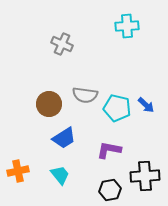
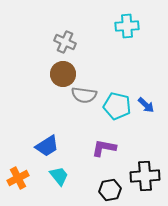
gray cross: moved 3 px right, 2 px up
gray semicircle: moved 1 px left
brown circle: moved 14 px right, 30 px up
cyan pentagon: moved 2 px up
blue trapezoid: moved 17 px left, 8 px down
purple L-shape: moved 5 px left, 2 px up
orange cross: moved 7 px down; rotated 15 degrees counterclockwise
cyan trapezoid: moved 1 px left, 1 px down
